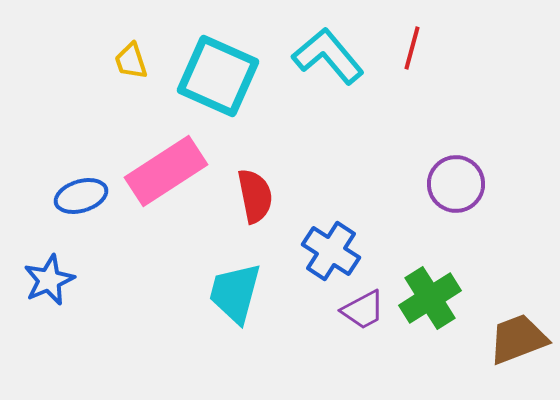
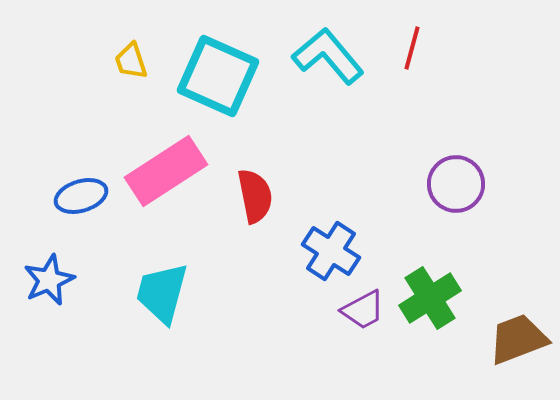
cyan trapezoid: moved 73 px left
